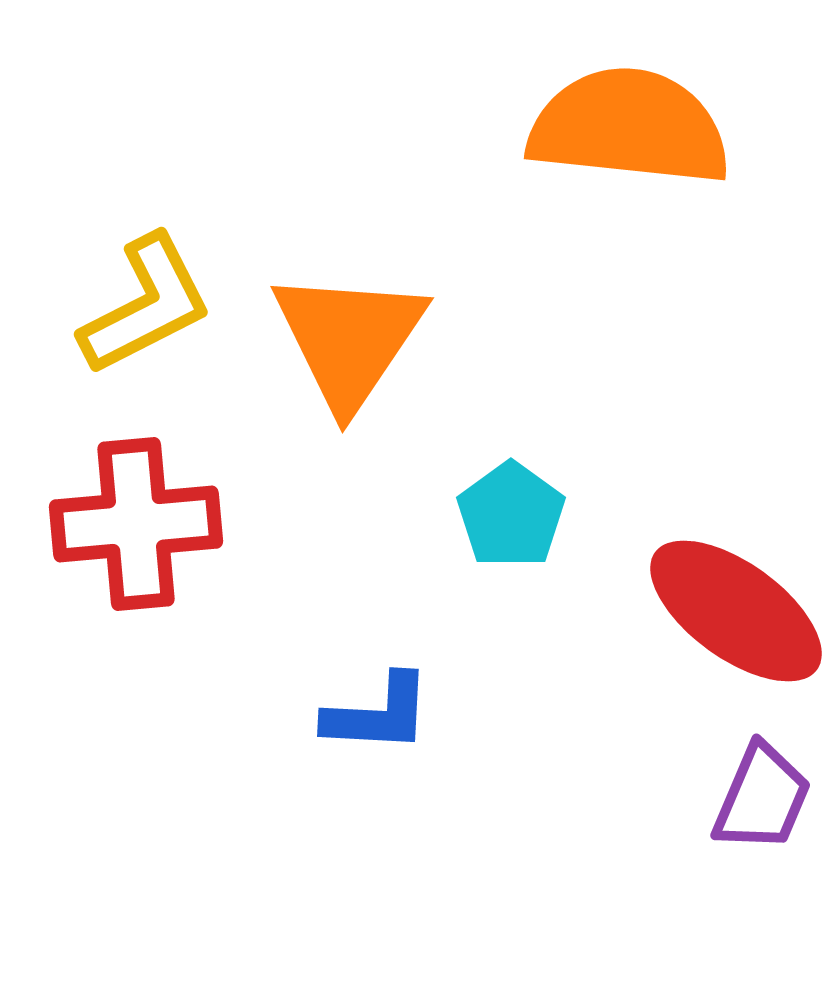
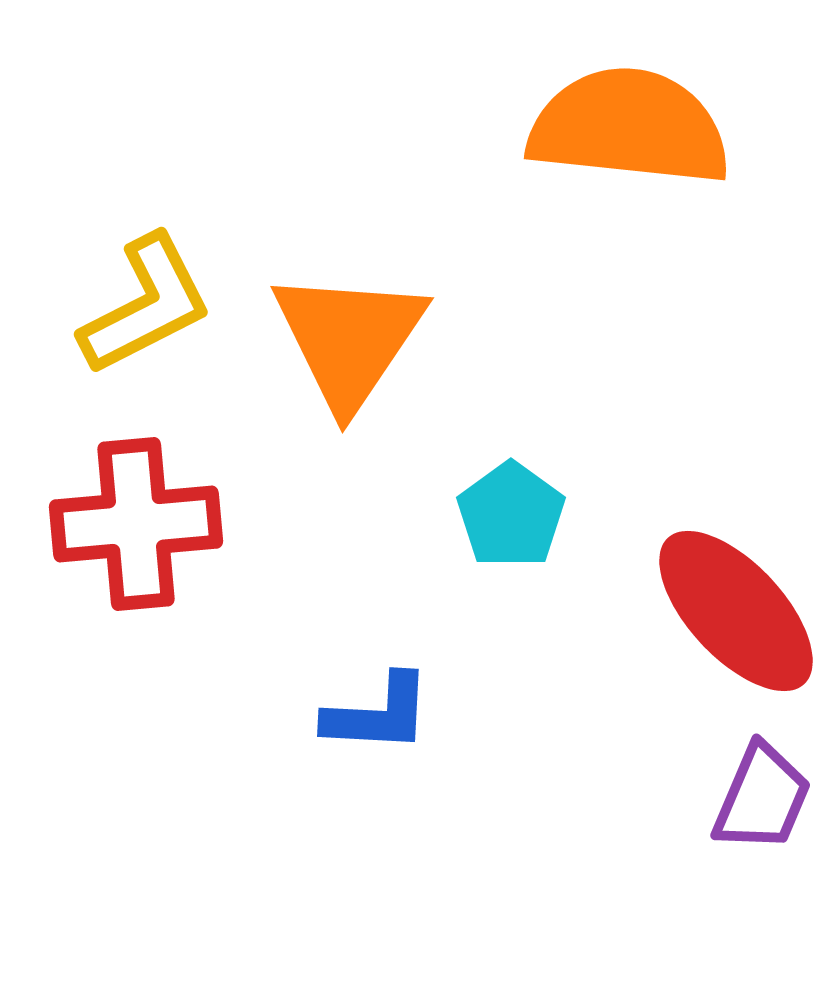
red ellipse: rotated 11 degrees clockwise
